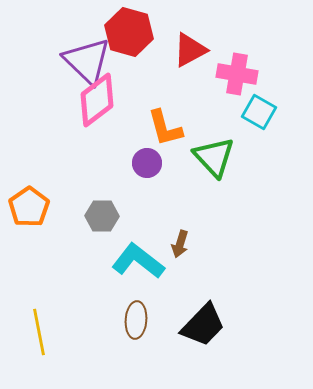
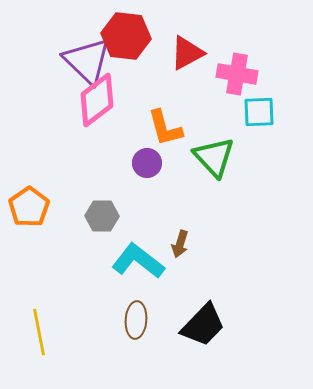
red hexagon: moved 3 px left, 4 px down; rotated 9 degrees counterclockwise
red triangle: moved 3 px left, 3 px down
cyan square: rotated 32 degrees counterclockwise
